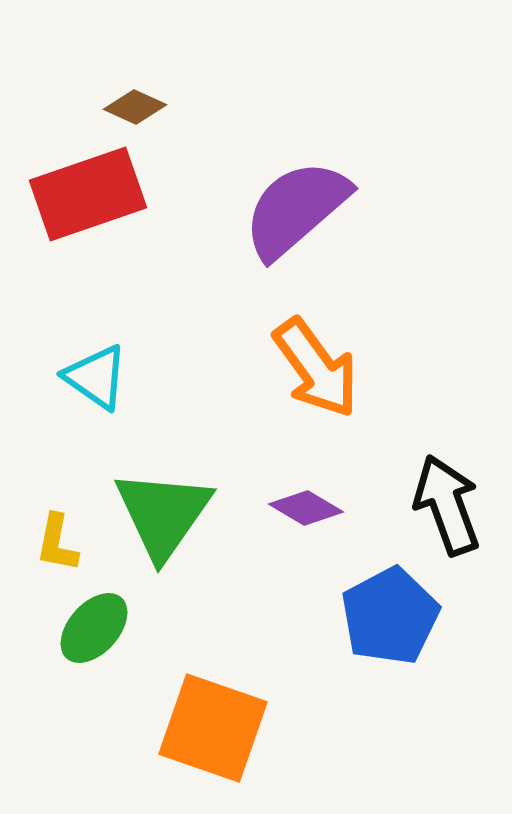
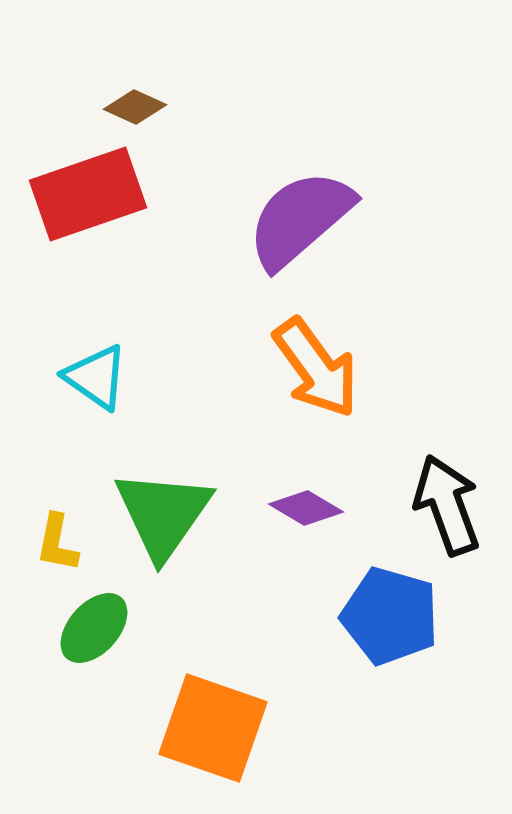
purple semicircle: moved 4 px right, 10 px down
blue pentagon: rotated 28 degrees counterclockwise
